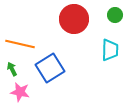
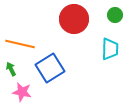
cyan trapezoid: moved 1 px up
green arrow: moved 1 px left
pink star: moved 2 px right
